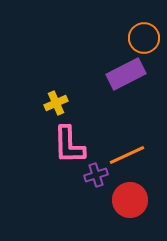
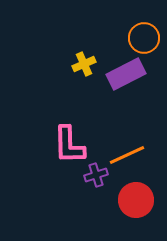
yellow cross: moved 28 px right, 39 px up
red circle: moved 6 px right
